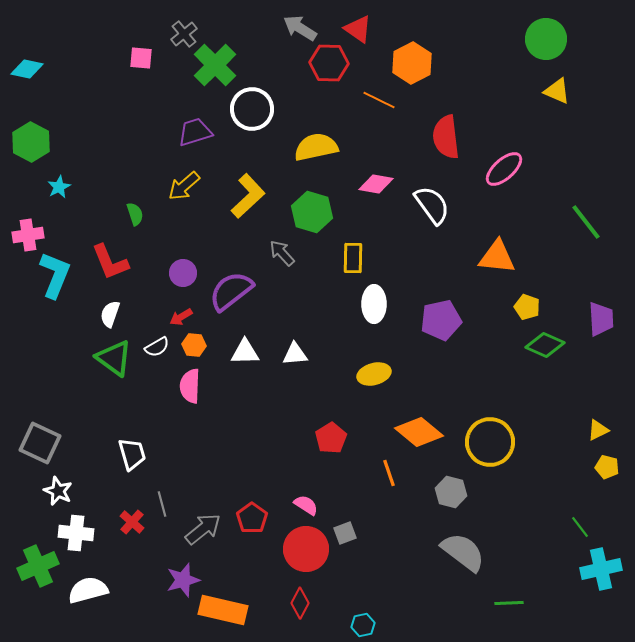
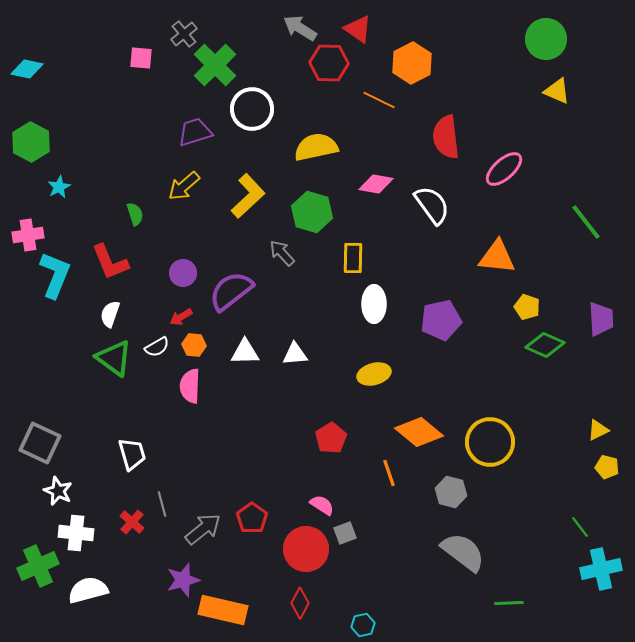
pink semicircle at (306, 505): moved 16 px right
